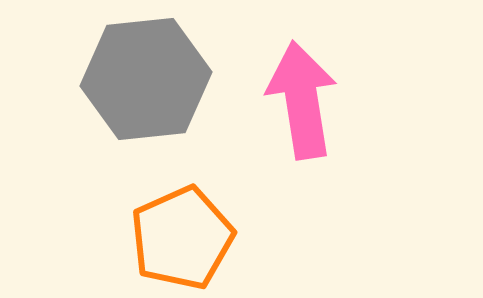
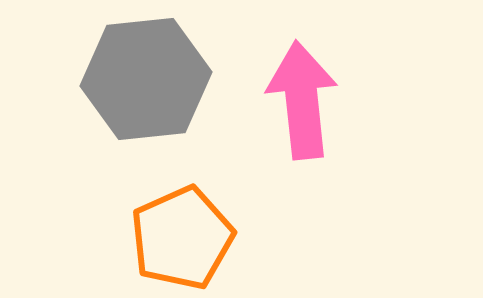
pink arrow: rotated 3 degrees clockwise
